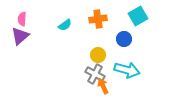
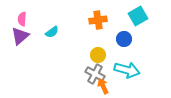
orange cross: moved 1 px down
cyan semicircle: moved 13 px left, 7 px down
